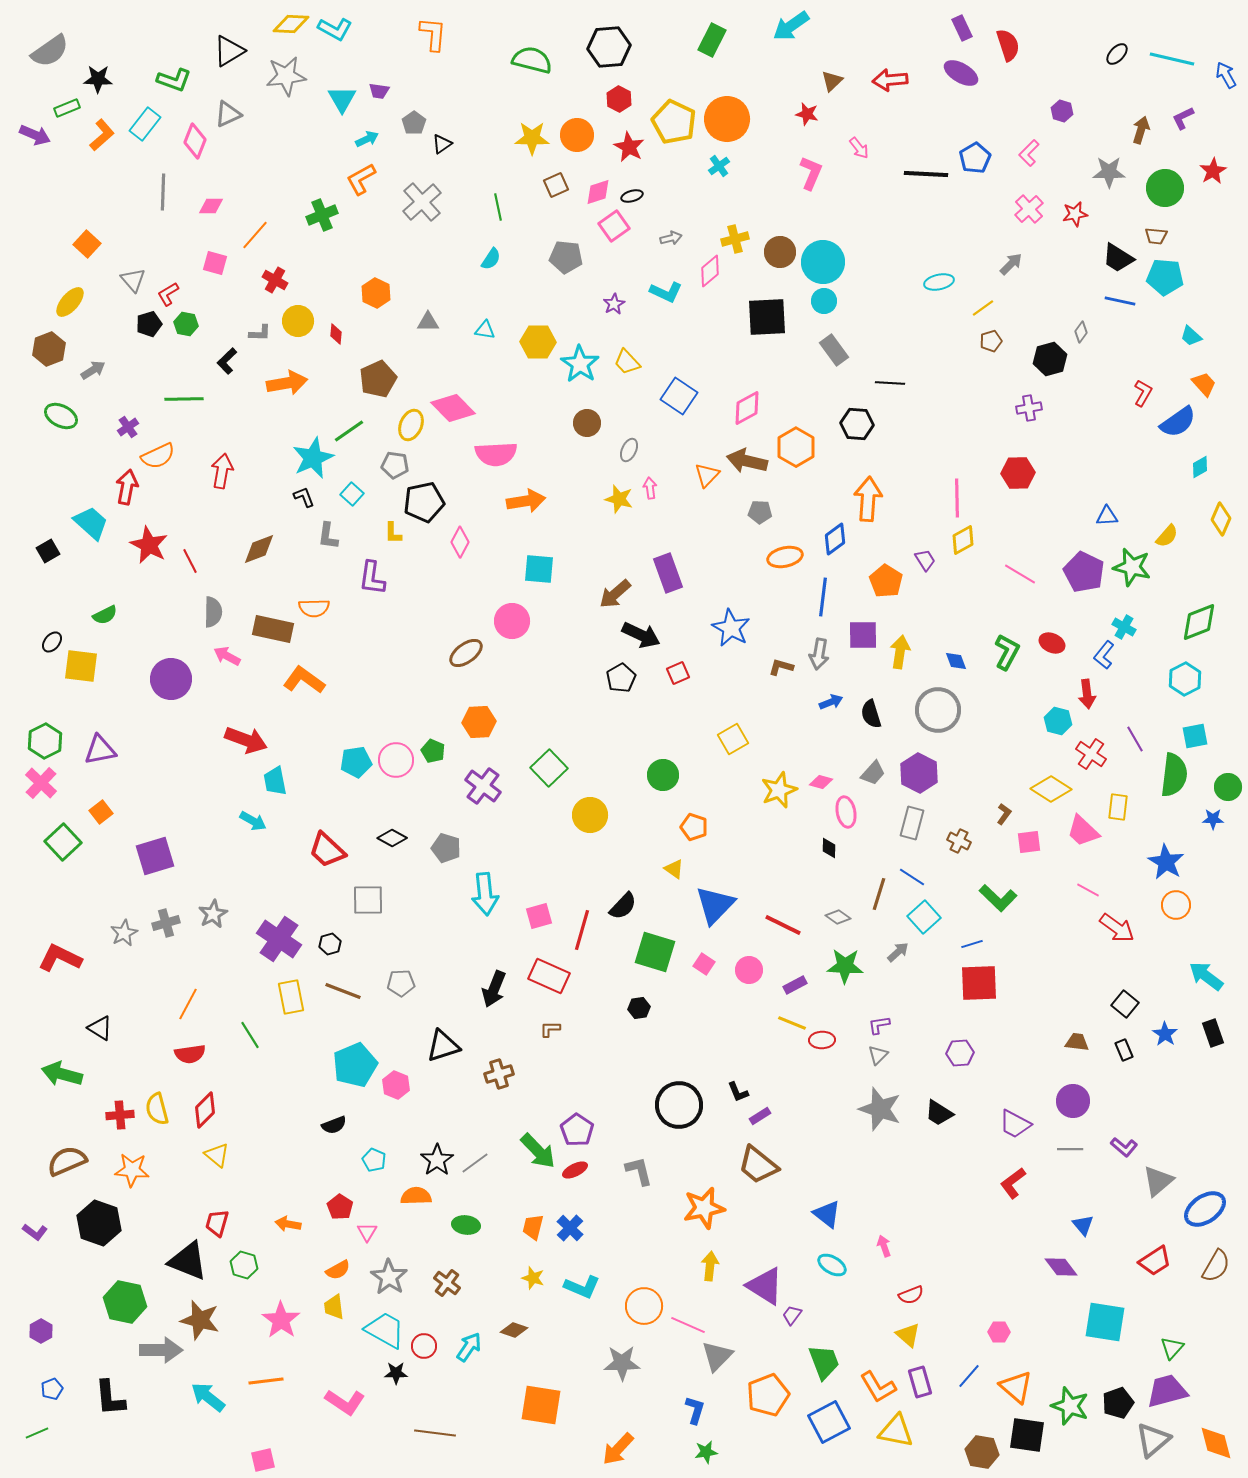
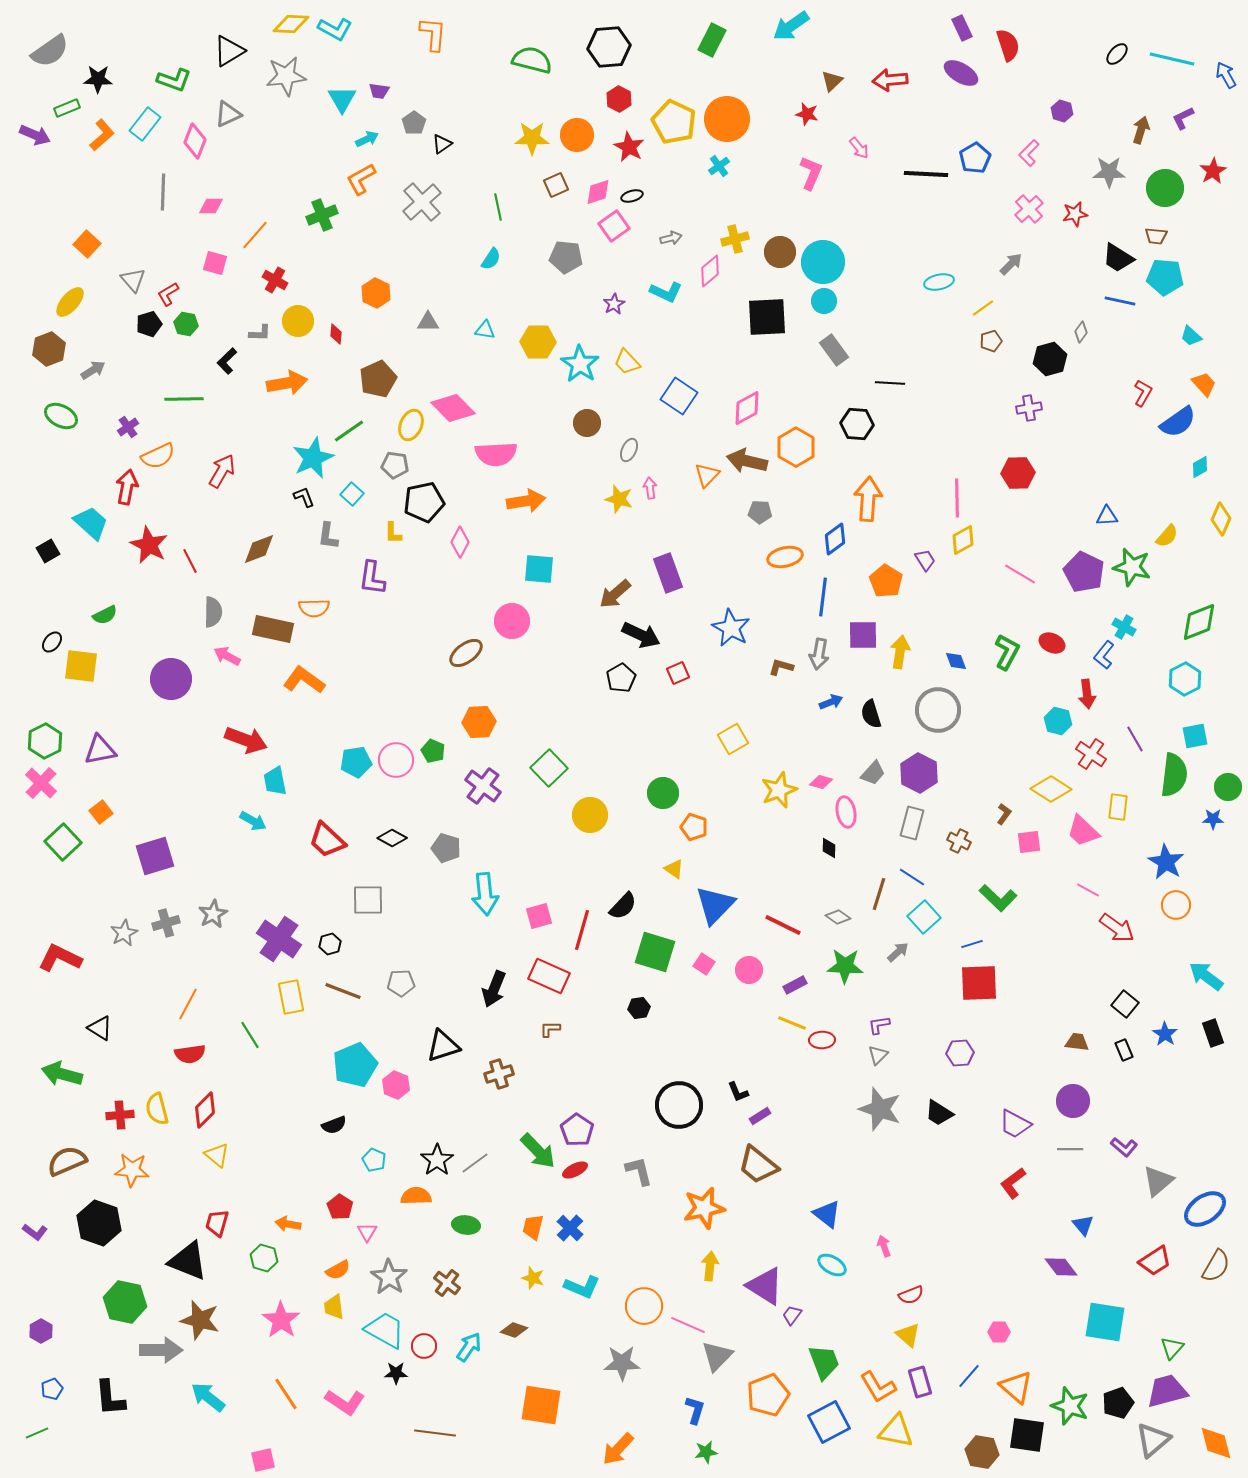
red arrow at (222, 471): rotated 20 degrees clockwise
green circle at (663, 775): moved 18 px down
red trapezoid at (327, 850): moved 10 px up
green hexagon at (244, 1265): moved 20 px right, 7 px up
orange line at (266, 1381): moved 20 px right, 13 px down; rotated 64 degrees clockwise
